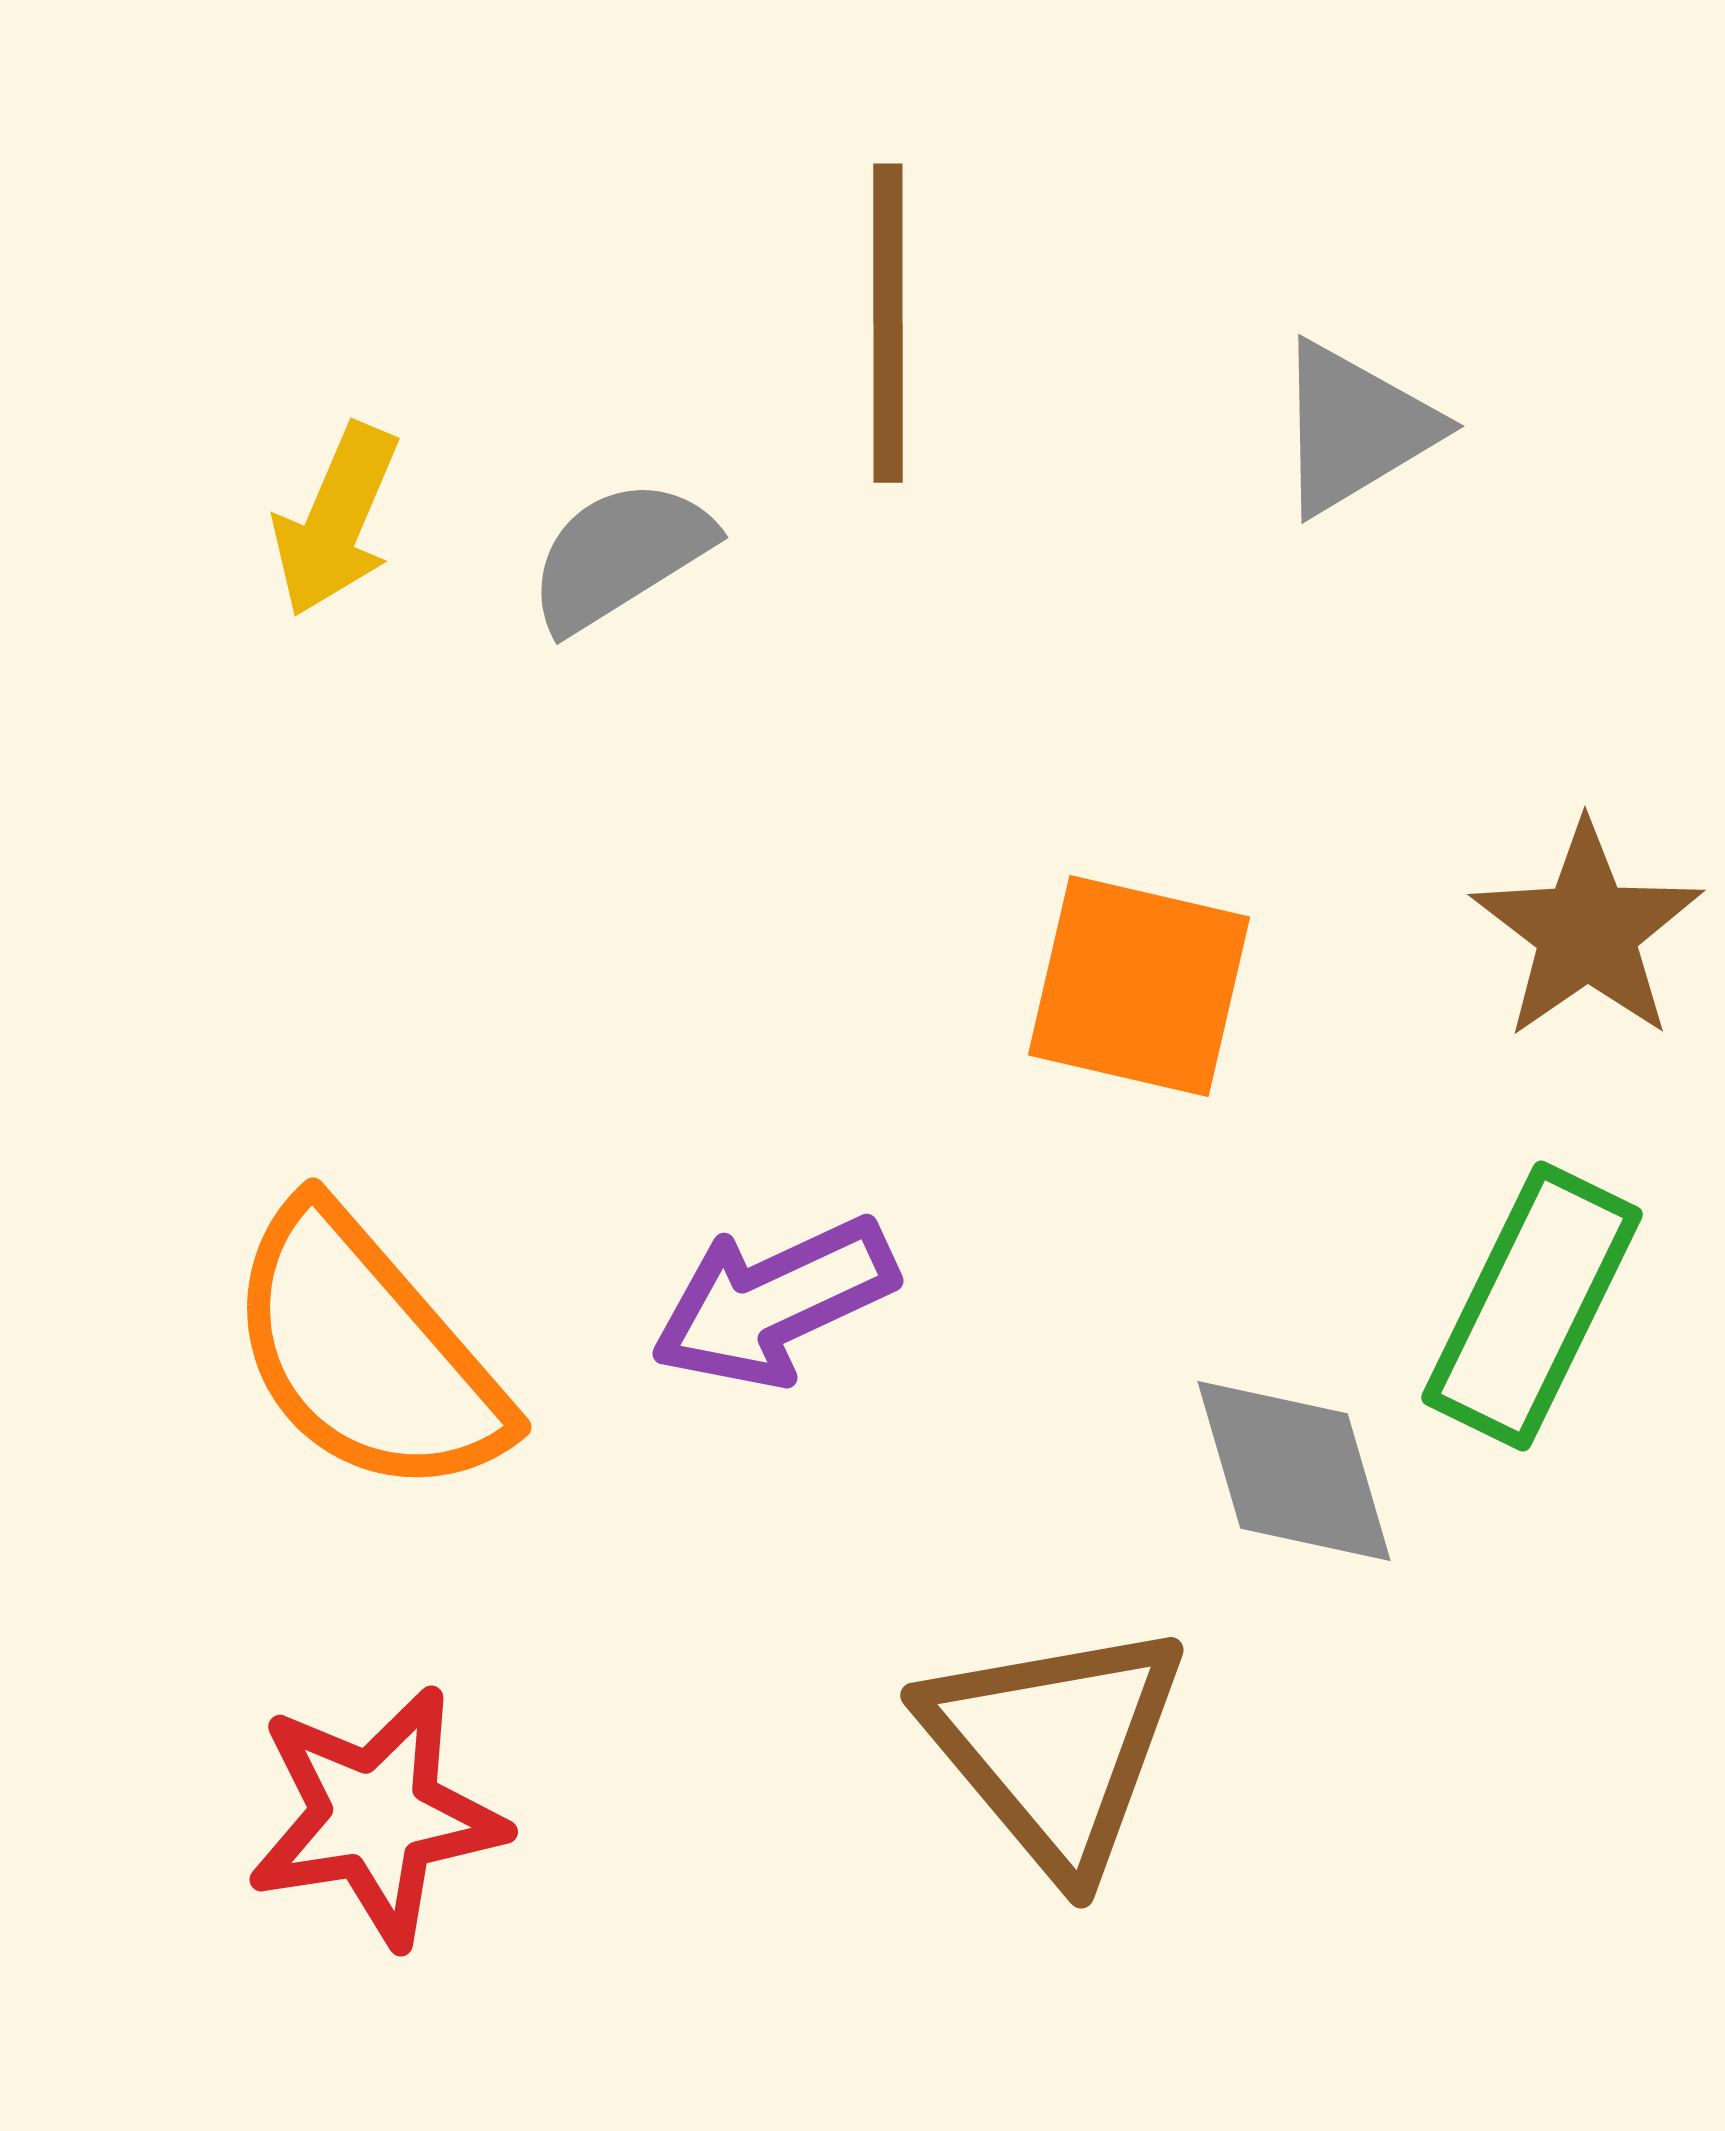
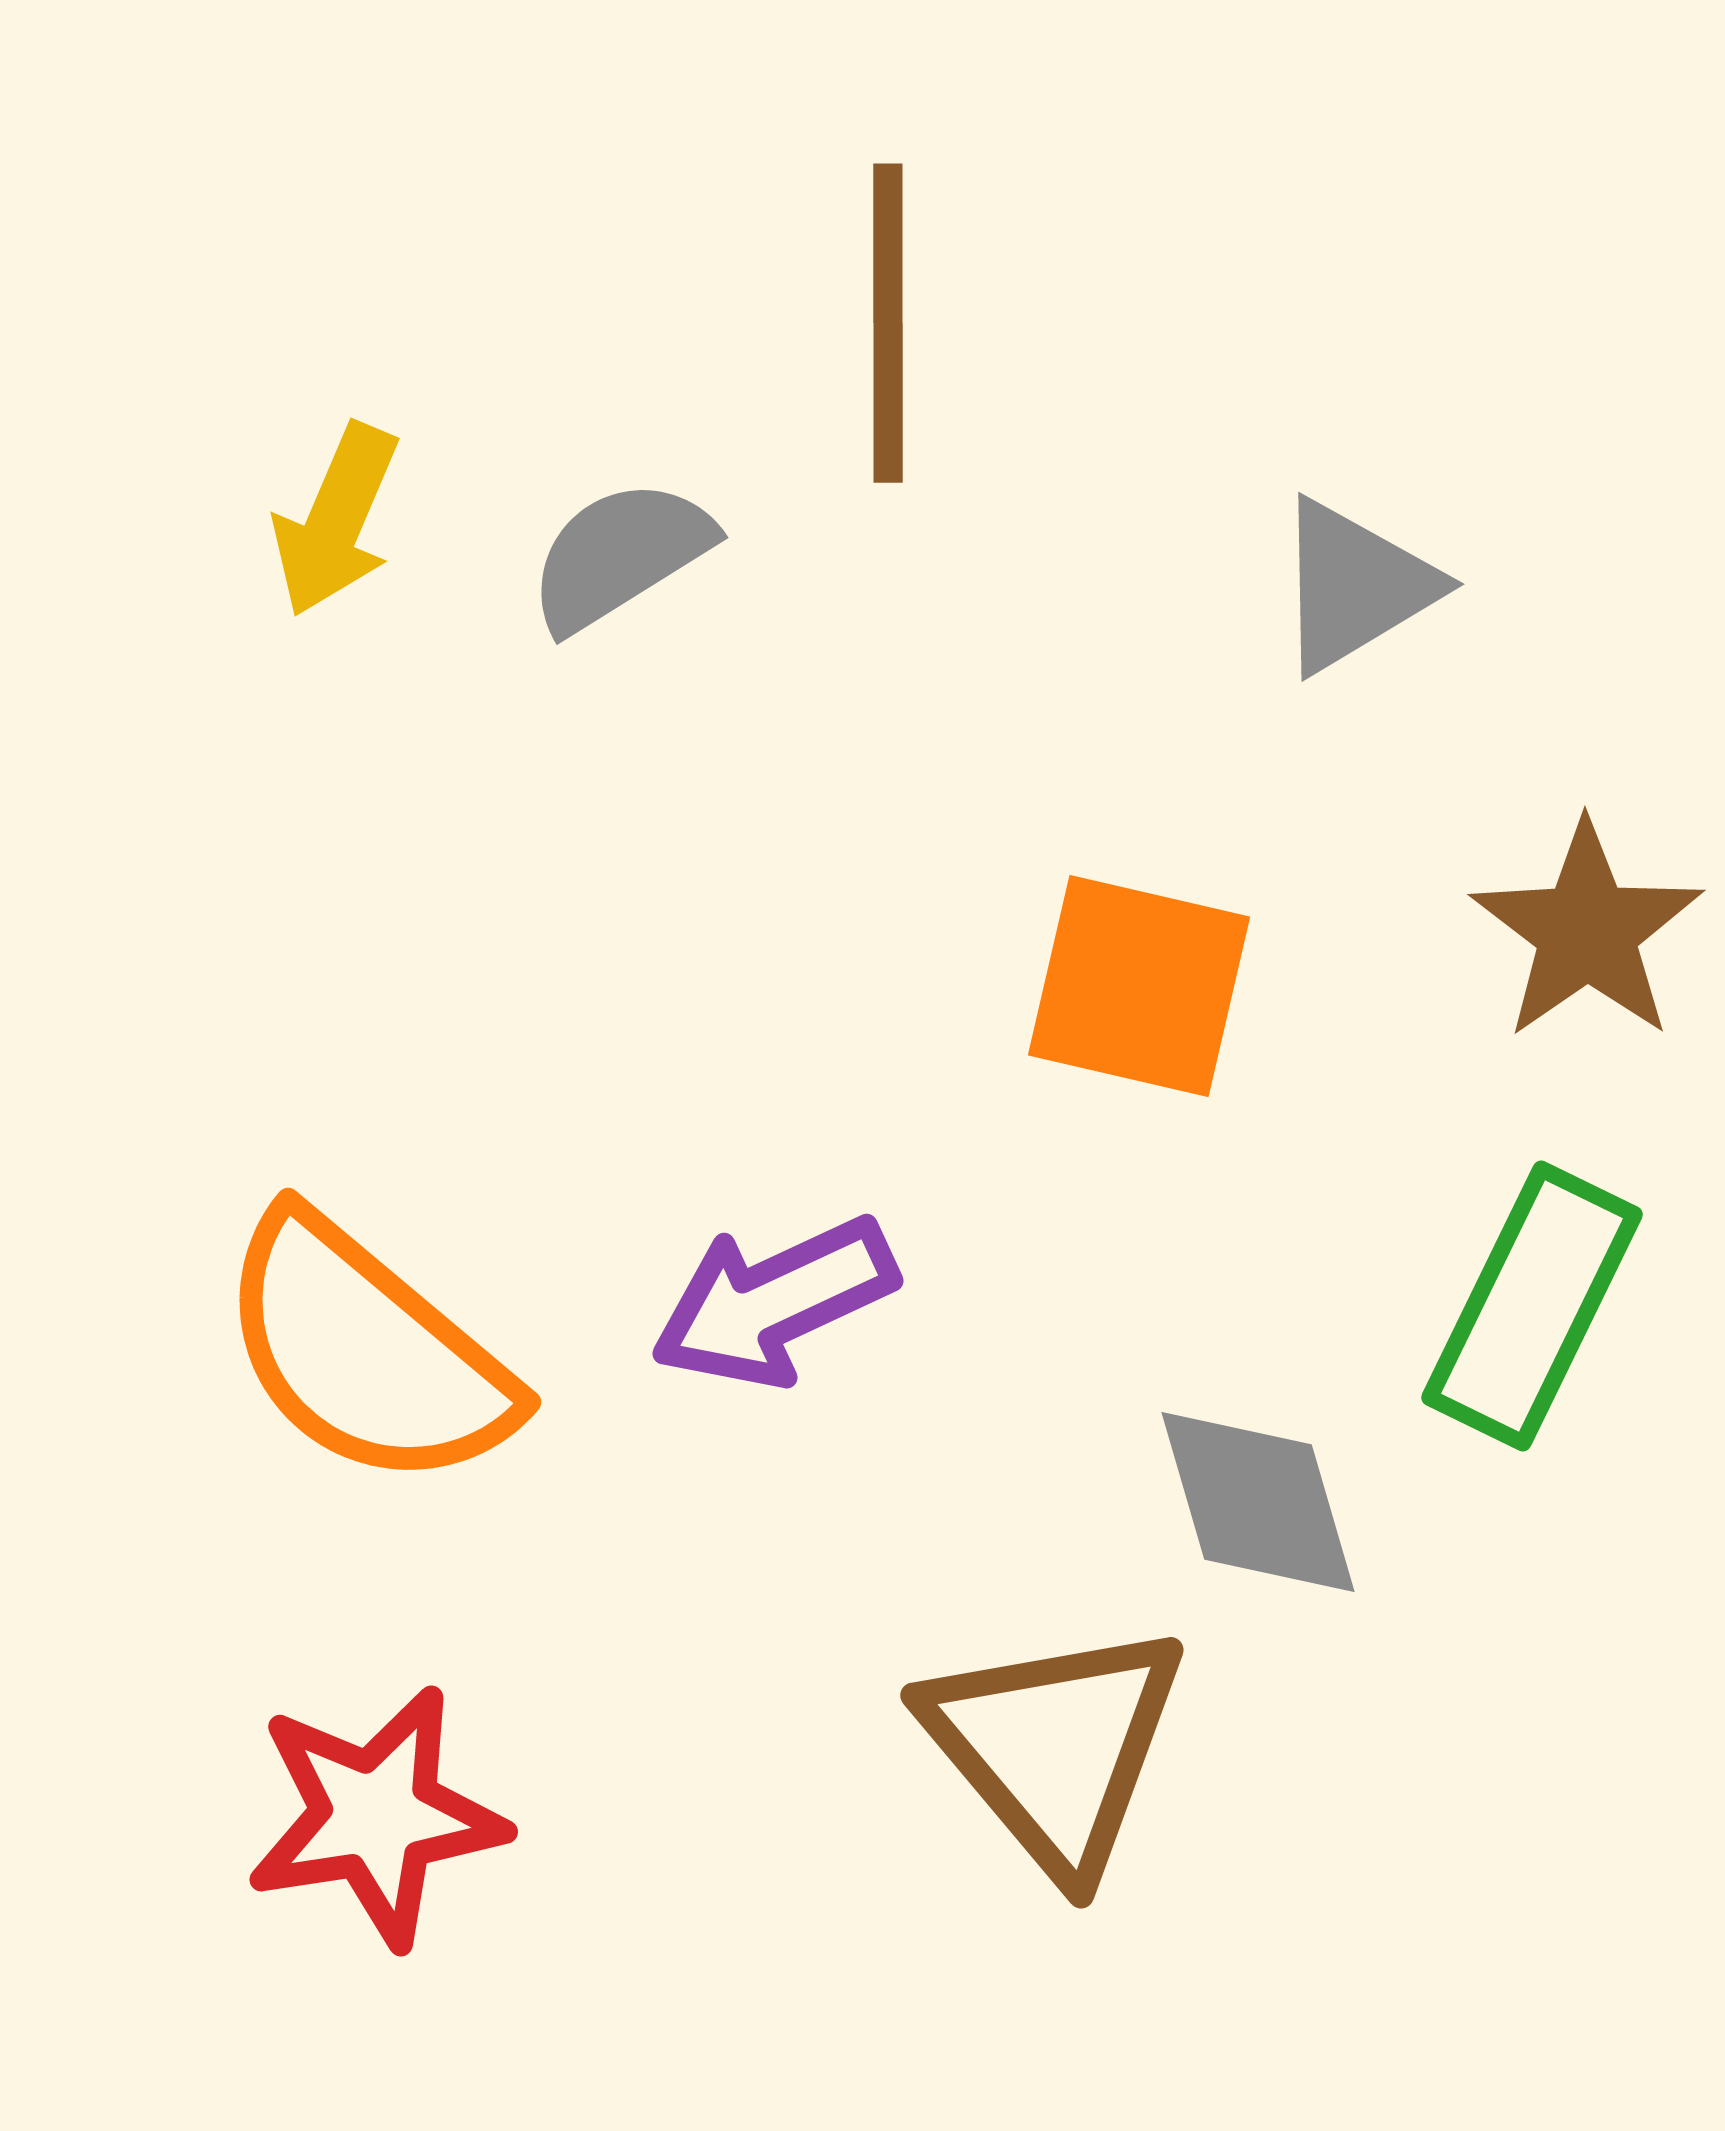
gray triangle: moved 158 px down
orange semicircle: rotated 9 degrees counterclockwise
gray diamond: moved 36 px left, 31 px down
